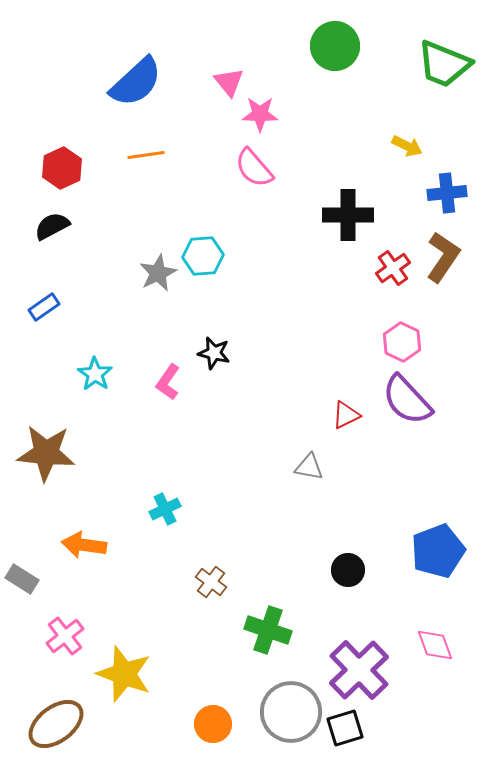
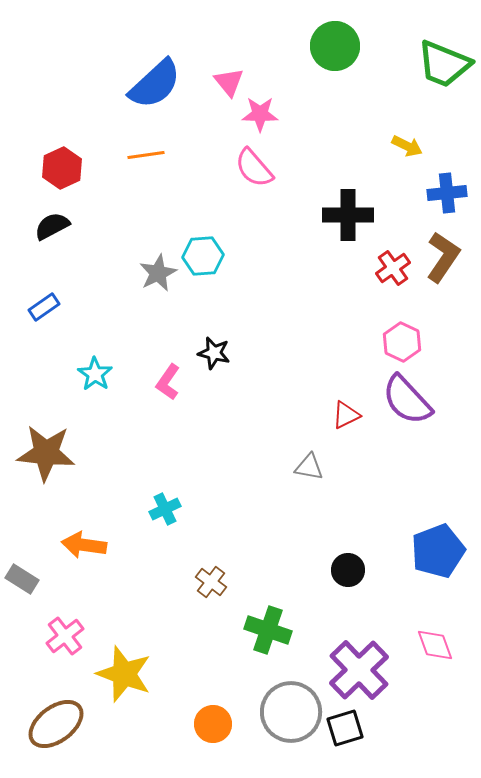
blue semicircle: moved 19 px right, 2 px down
